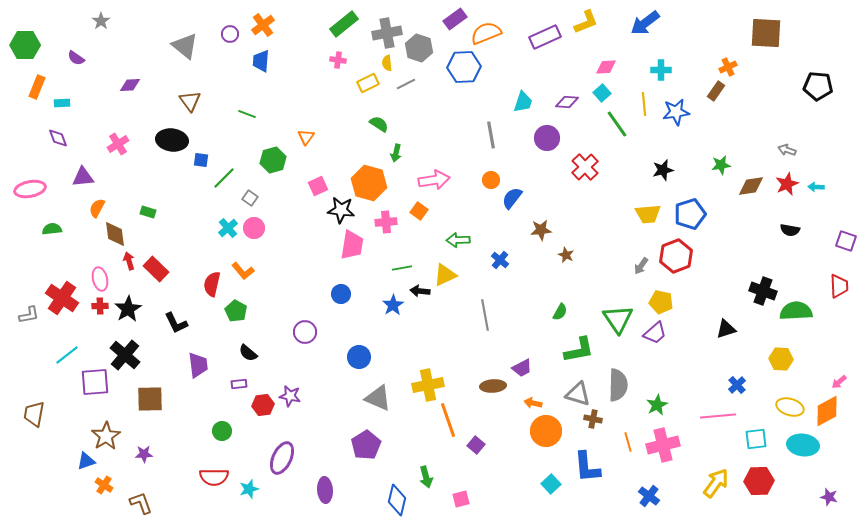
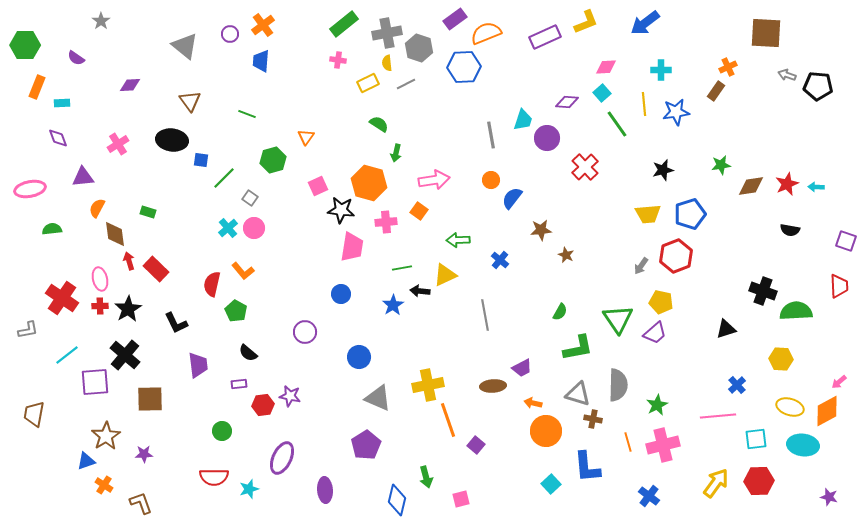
cyan trapezoid at (523, 102): moved 18 px down
gray arrow at (787, 150): moved 75 px up
pink trapezoid at (352, 245): moved 2 px down
gray L-shape at (29, 315): moved 1 px left, 15 px down
green L-shape at (579, 350): moved 1 px left, 2 px up
